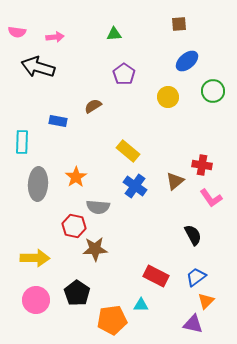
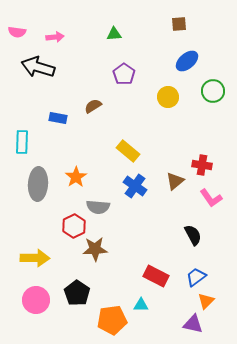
blue rectangle: moved 3 px up
red hexagon: rotated 20 degrees clockwise
